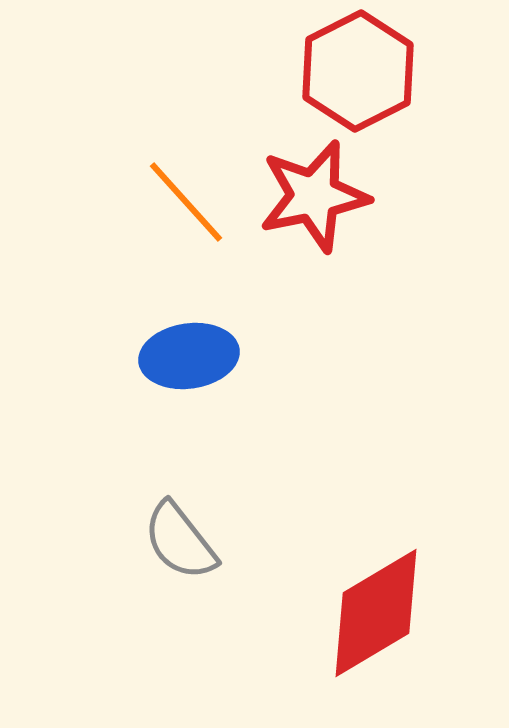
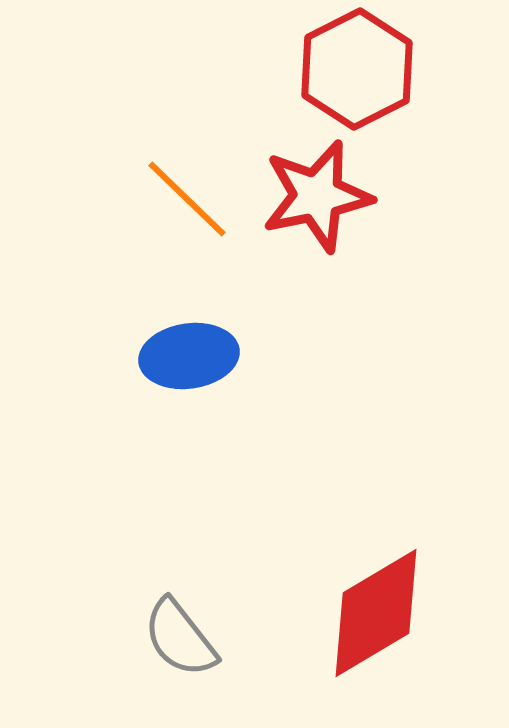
red hexagon: moved 1 px left, 2 px up
red star: moved 3 px right
orange line: moved 1 px right, 3 px up; rotated 4 degrees counterclockwise
gray semicircle: moved 97 px down
